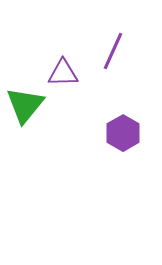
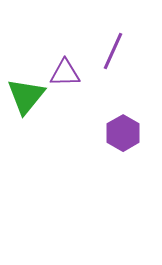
purple triangle: moved 2 px right
green triangle: moved 1 px right, 9 px up
